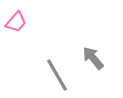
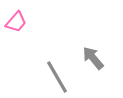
gray line: moved 2 px down
